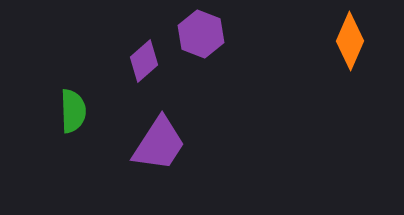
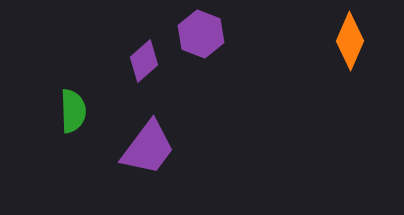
purple trapezoid: moved 11 px left, 4 px down; rotated 4 degrees clockwise
